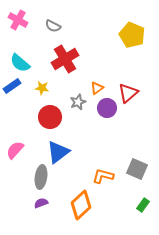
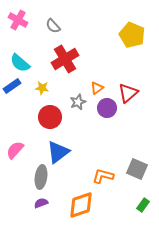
gray semicircle: rotated 21 degrees clockwise
orange diamond: rotated 24 degrees clockwise
